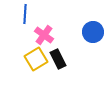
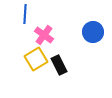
black rectangle: moved 1 px right, 6 px down
